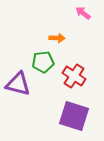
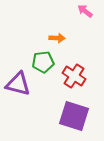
pink arrow: moved 2 px right, 2 px up
